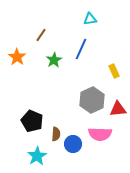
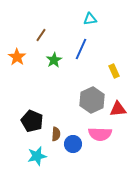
cyan star: rotated 18 degrees clockwise
